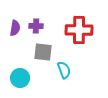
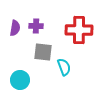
cyan semicircle: moved 3 px up
cyan circle: moved 2 px down
